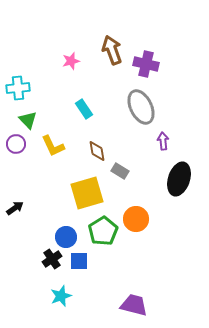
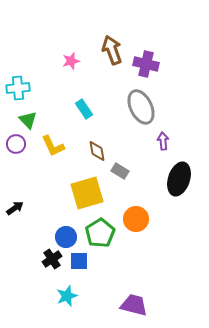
green pentagon: moved 3 px left, 2 px down
cyan star: moved 6 px right
